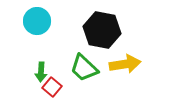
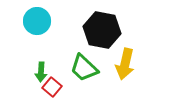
yellow arrow: rotated 112 degrees clockwise
